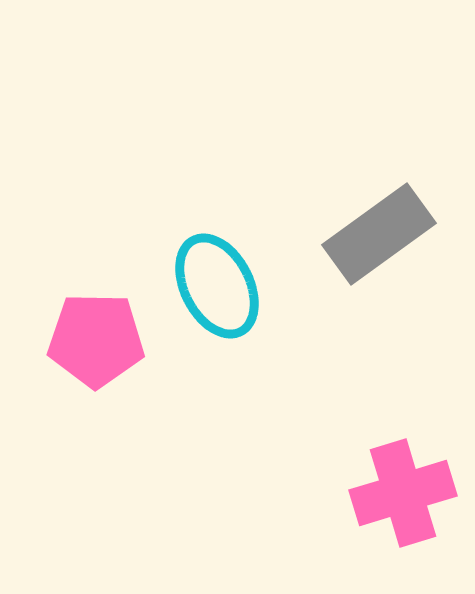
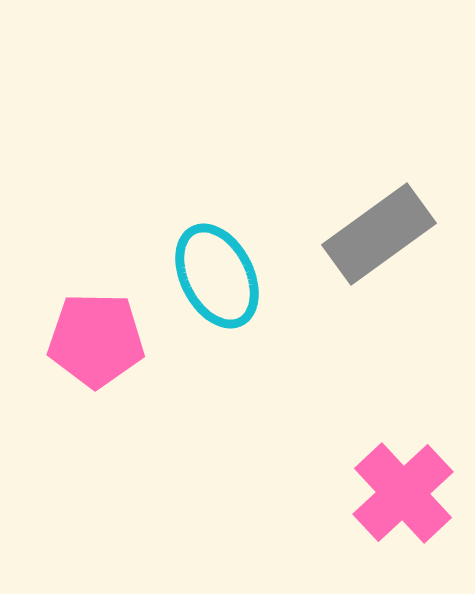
cyan ellipse: moved 10 px up
pink cross: rotated 26 degrees counterclockwise
